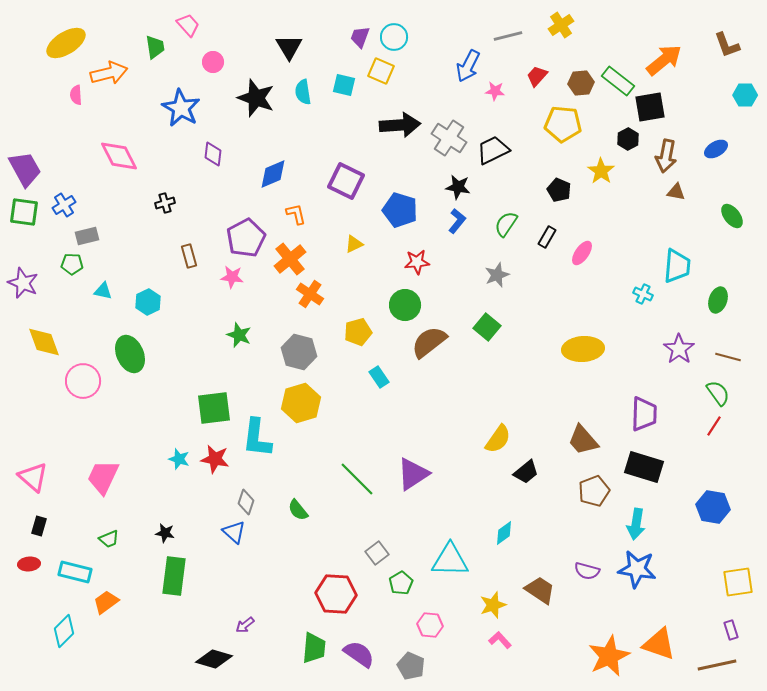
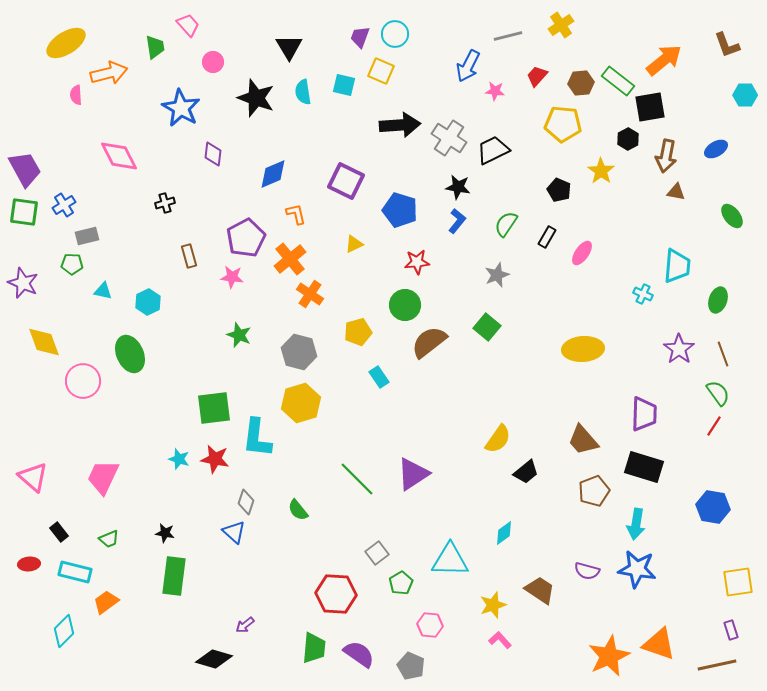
cyan circle at (394, 37): moved 1 px right, 3 px up
brown line at (728, 357): moved 5 px left, 3 px up; rotated 55 degrees clockwise
black rectangle at (39, 526): moved 20 px right, 6 px down; rotated 54 degrees counterclockwise
